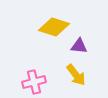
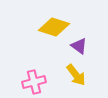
purple triangle: rotated 30 degrees clockwise
